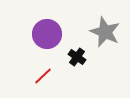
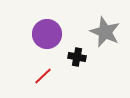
black cross: rotated 24 degrees counterclockwise
